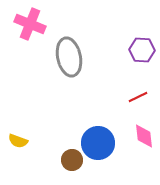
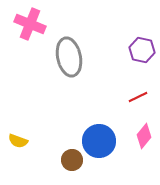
purple hexagon: rotated 10 degrees clockwise
pink diamond: rotated 45 degrees clockwise
blue circle: moved 1 px right, 2 px up
